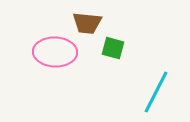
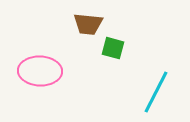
brown trapezoid: moved 1 px right, 1 px down
pink ellipse: moved 15 px left, 19 px down
